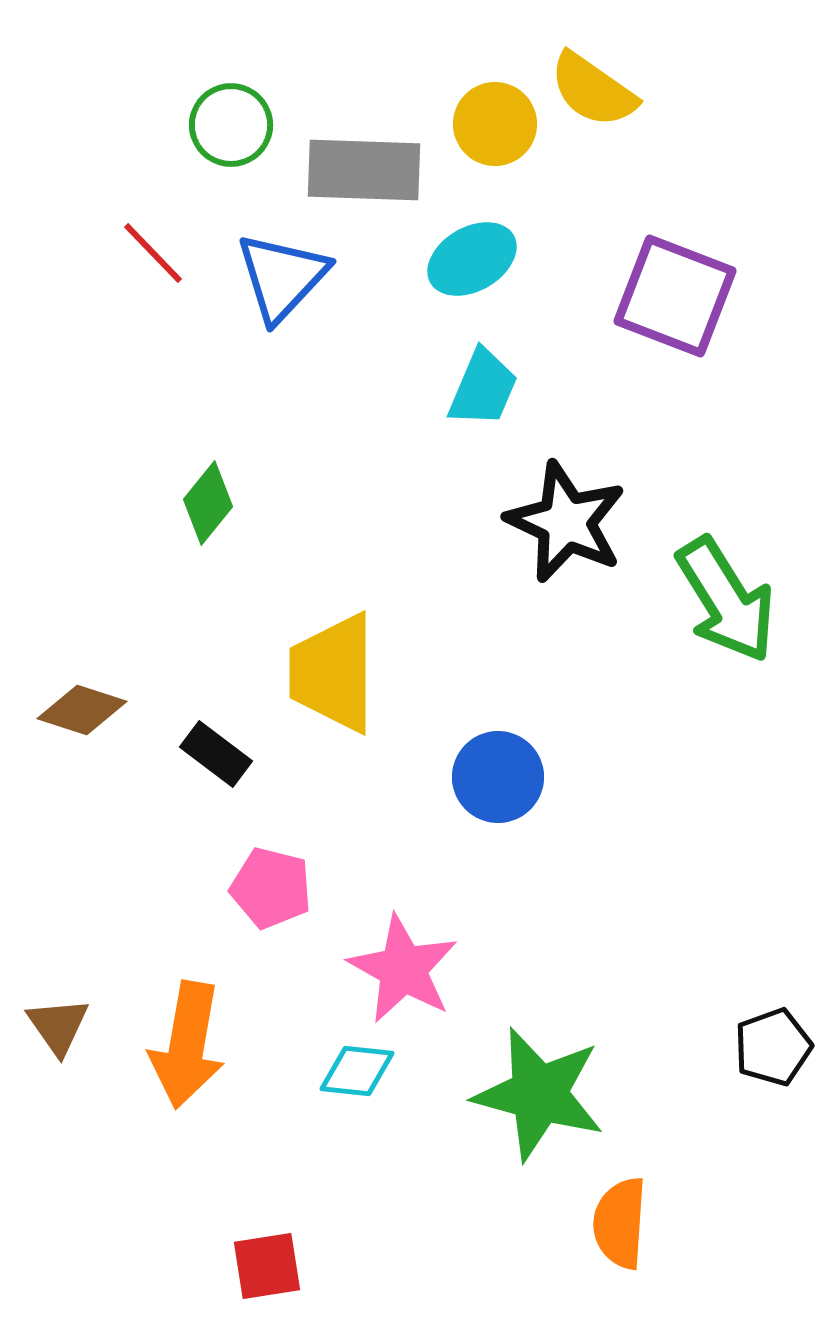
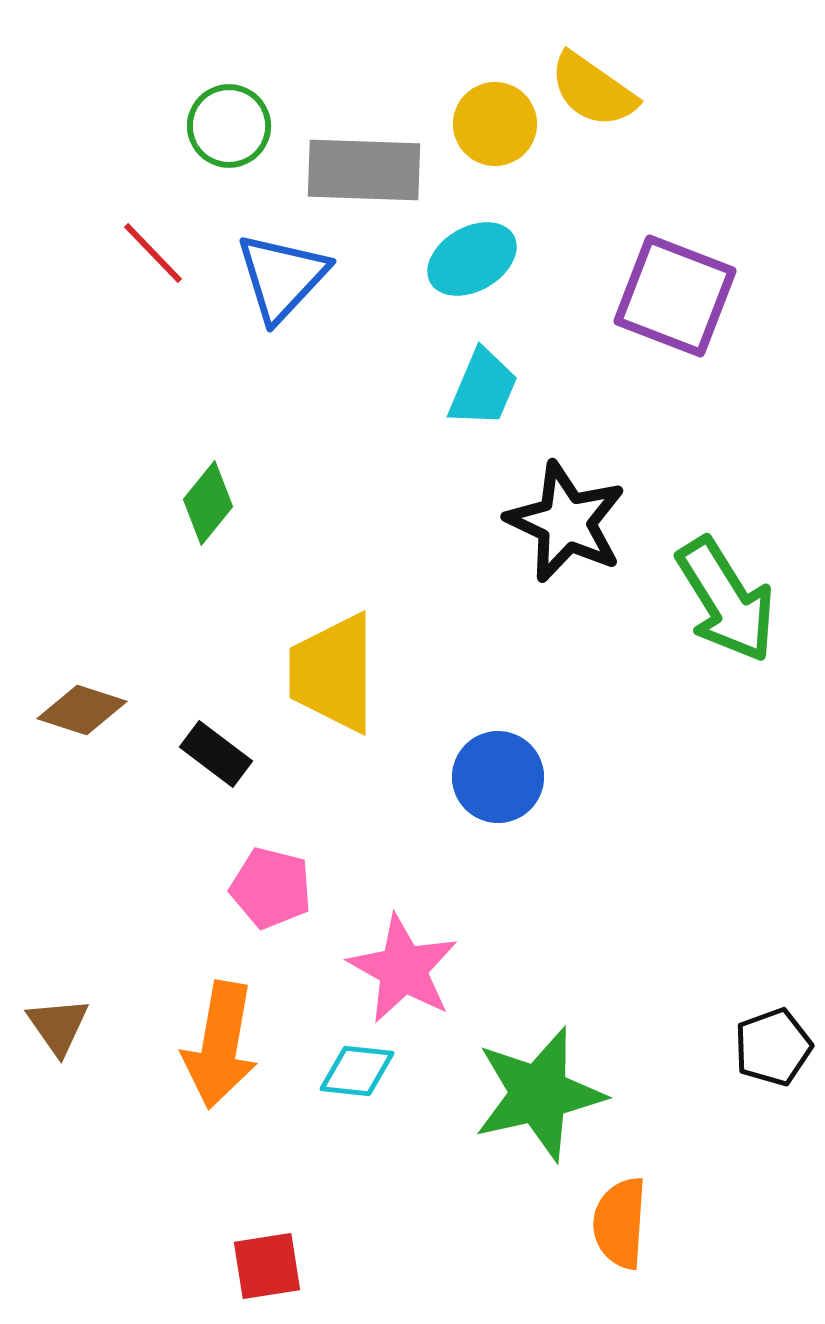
green circle: moved 2 px left, 1 px down
orange arrow: moved 33 px right
green star: rotated 28 degrees counterclockwise
